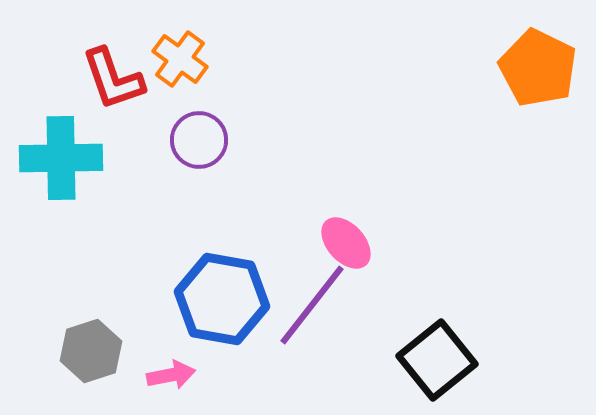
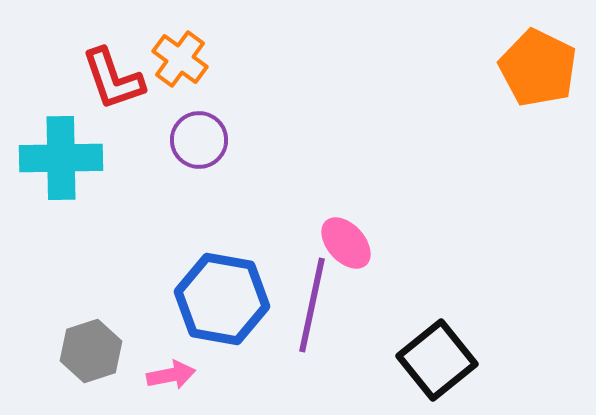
purple line: rotated 26 degrees counterclockwise
